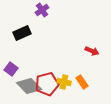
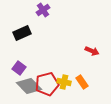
purple cross: moved 1 px right
purple square: moved 8 px right, 1 px up
